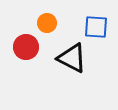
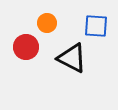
blue square: moved 1 px up
